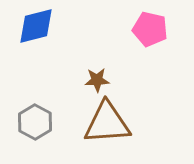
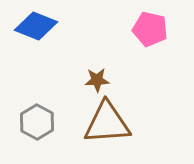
blue diamond: rotated 36 degrees clockwise
gray hexagon: moved 2 px right
